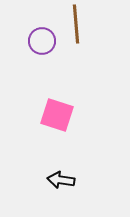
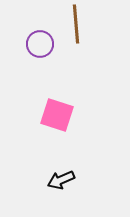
purple circle: moved 2 px left, 3 px down
black arrow: rotated 32 degrees counterclockwise
